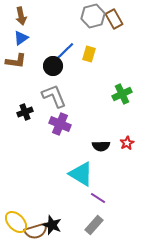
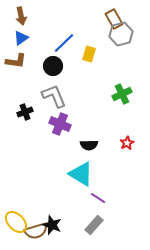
gray hexagon: moved 28 px right, 18 px down
blue line: moved 9 px up
black semicircle: moved 12 px left, 1 px up
